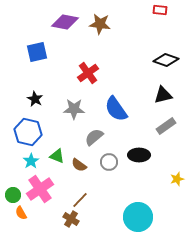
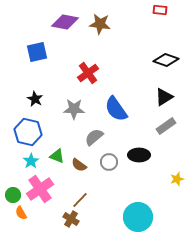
black triangle: moved 1 px right, 2 px down; rotated 18 degrees counterclockwise
